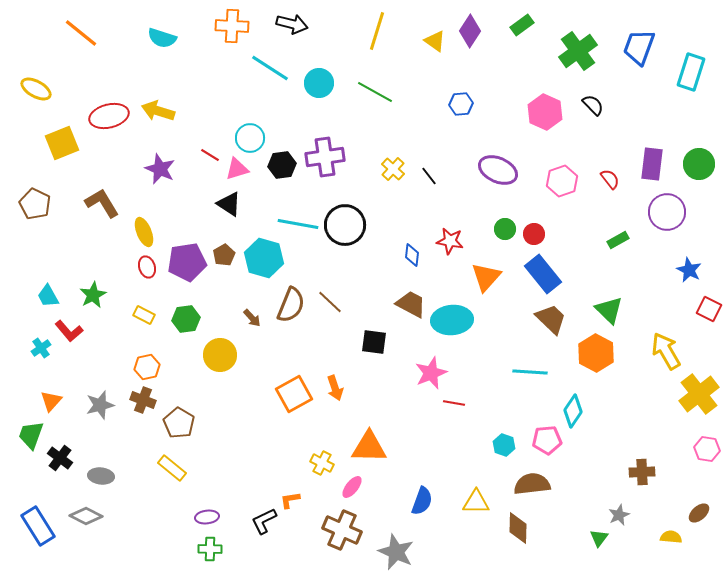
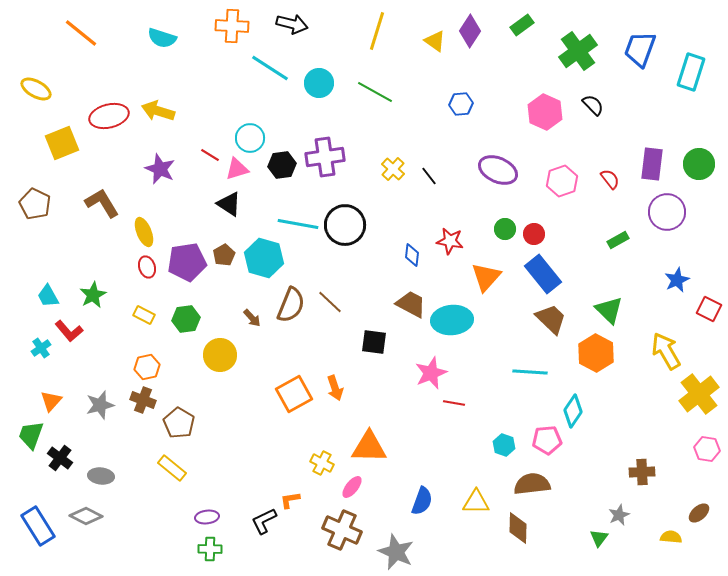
blue trapezoid at (639, 47): moved 1 px right, 2 px down
blue star at (689, 270): moved 12 px left, 10 px down; rotated 20 degrees clockwise
